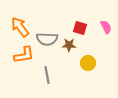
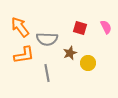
brown star: moved 1 px right, 8 px down; rotated 24 degrees counterclockwise
gray line: moved 2 px up
